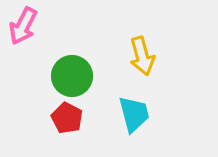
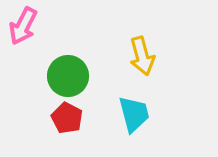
green circle: moved 4 px left
